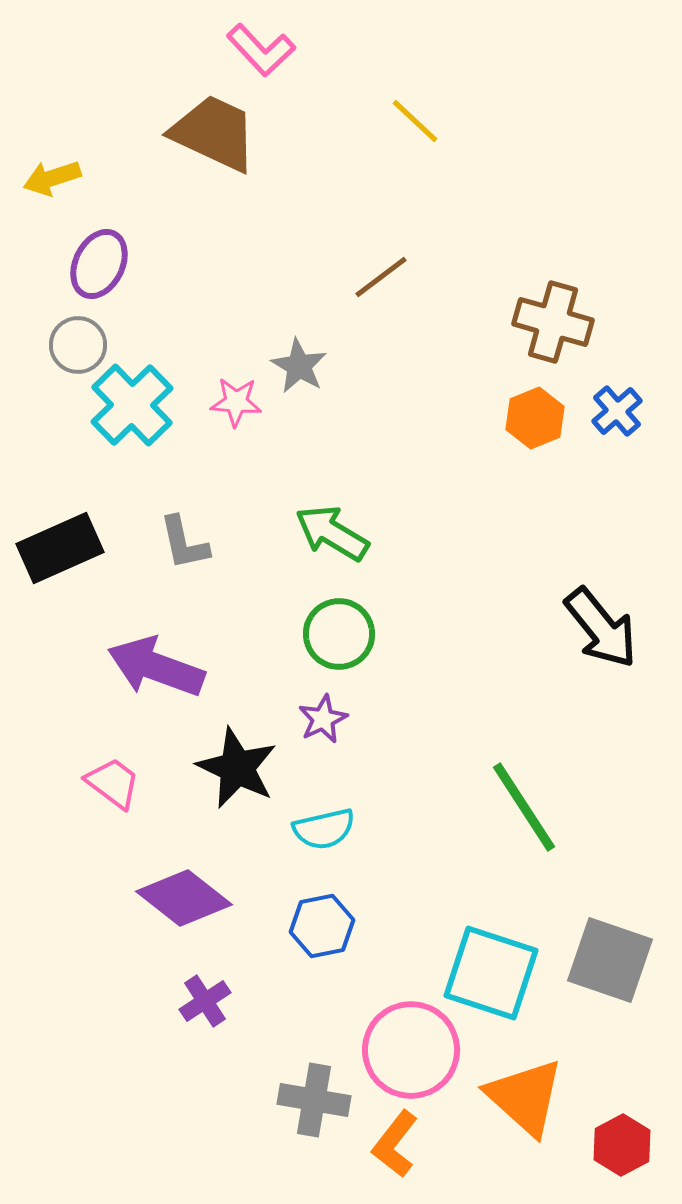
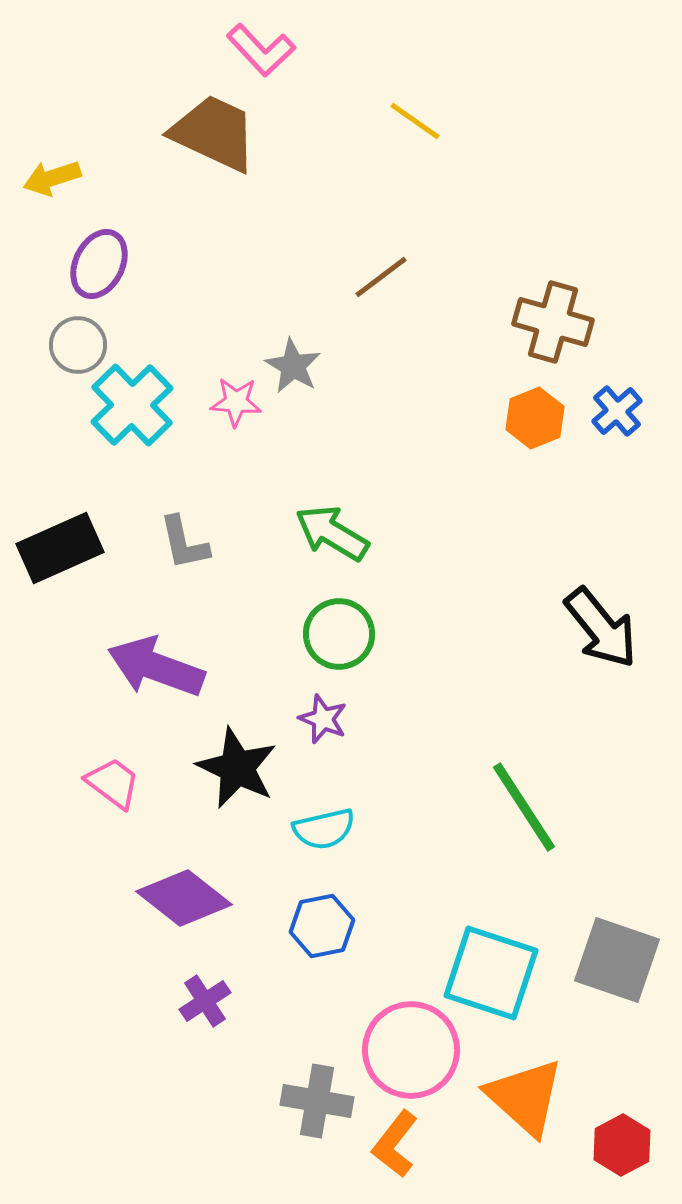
yellow line: rotated 8 degrees counterclockwise
gray star: moved 6 px left
purple star: rotated 24 degrees counterclockwise
gray square: moved 7 px right
gray cross: moved 3 px right, 1 px down
